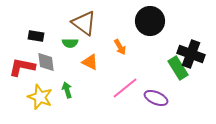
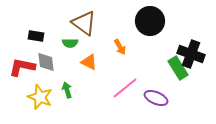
orange triangle: moved 1 px left
